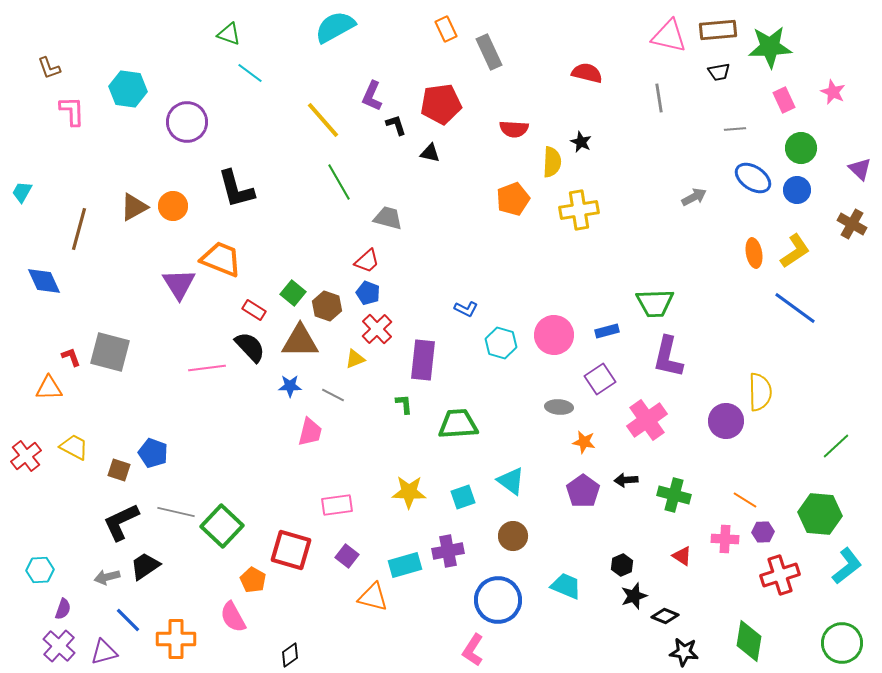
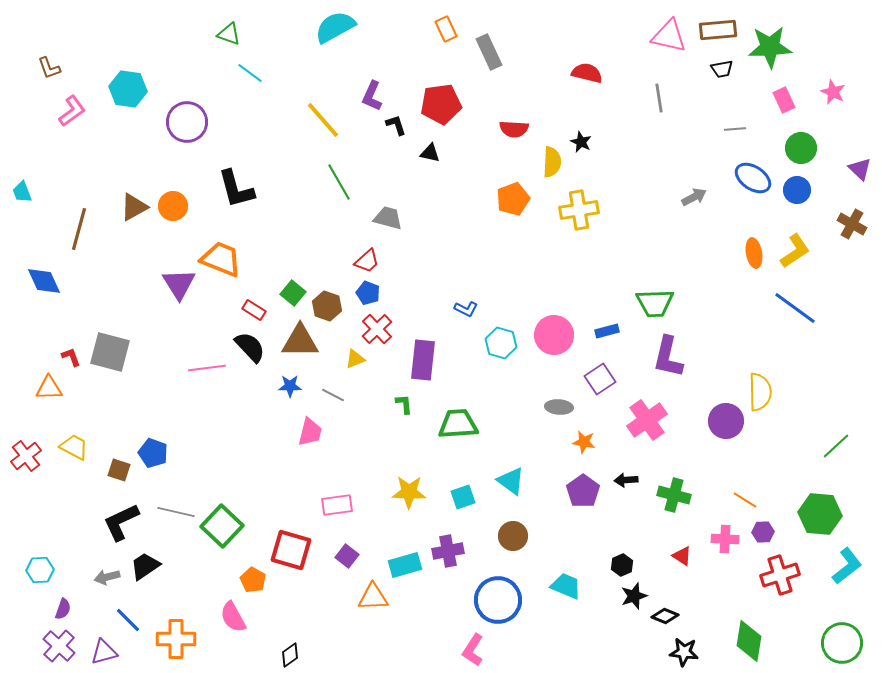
black trapezoid at (719, 72): moved 3 px right, 3 px up
pink L-shape at (72, 111): rotated 56 degrees clockwise
cyan trapezoid at (22, 192): rotated 50 degrees counterclockwise
orange triangle at (373, 597): rotated 16 degrees counterclockwise
